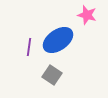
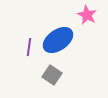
pink star: rotated 12 degrees clockwise
